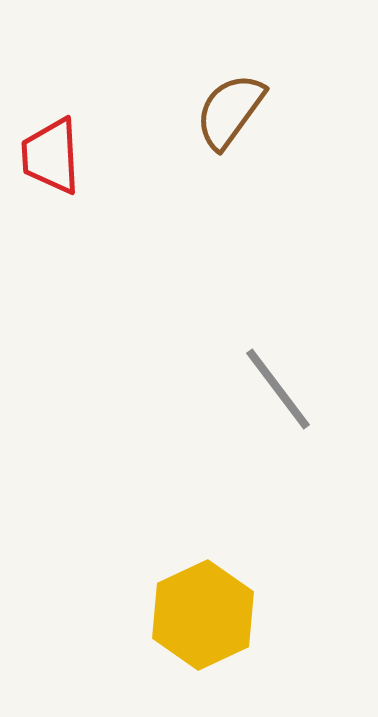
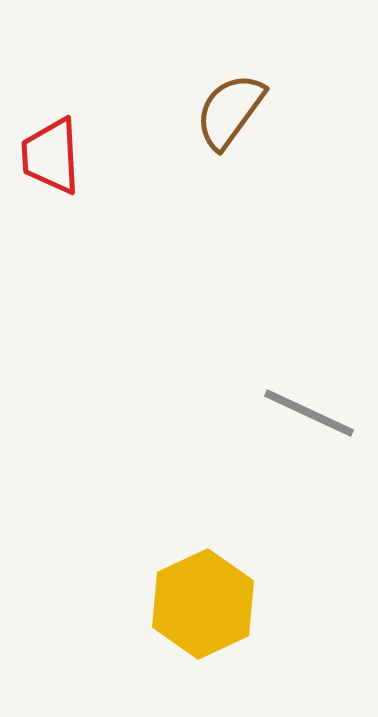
gray line: moved 31 px right, 24 px down; rotated 28 degrees counterclockwise
yellow hexagon: moved 11 px up
